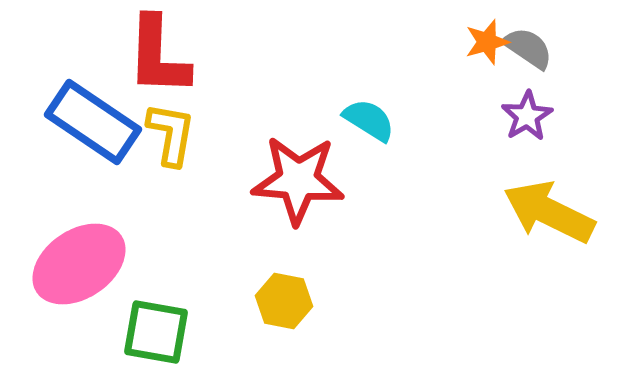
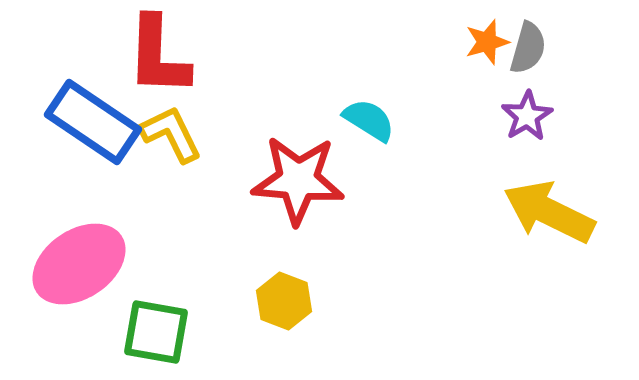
gray semicircle: rotated 72 degrees clockwise
yellow L-shape: rotated 36 degrees counterclockwise
yellow hexagon: rotated 10 degrees clockwise
